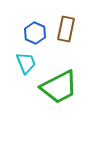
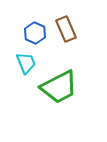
brown rectangle: rotated 35 degrees counterclockwise
